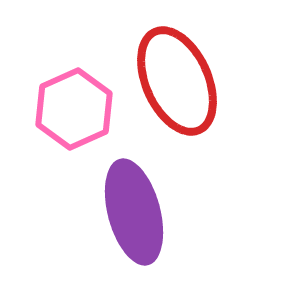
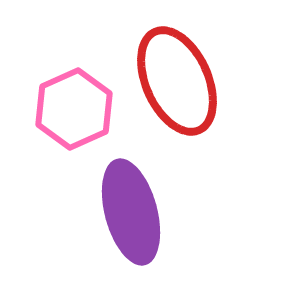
purple ellipse: moved 3 px left
